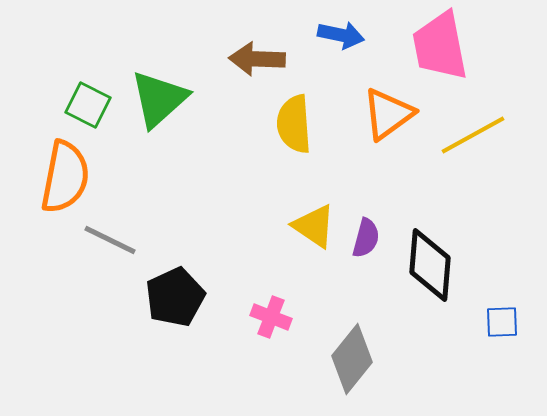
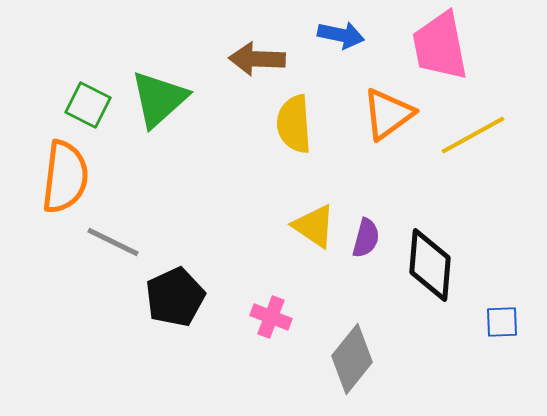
orange semicircle: rotated 4 degrees counterclockwise
gray line: moved 3 px right, 2 px down
